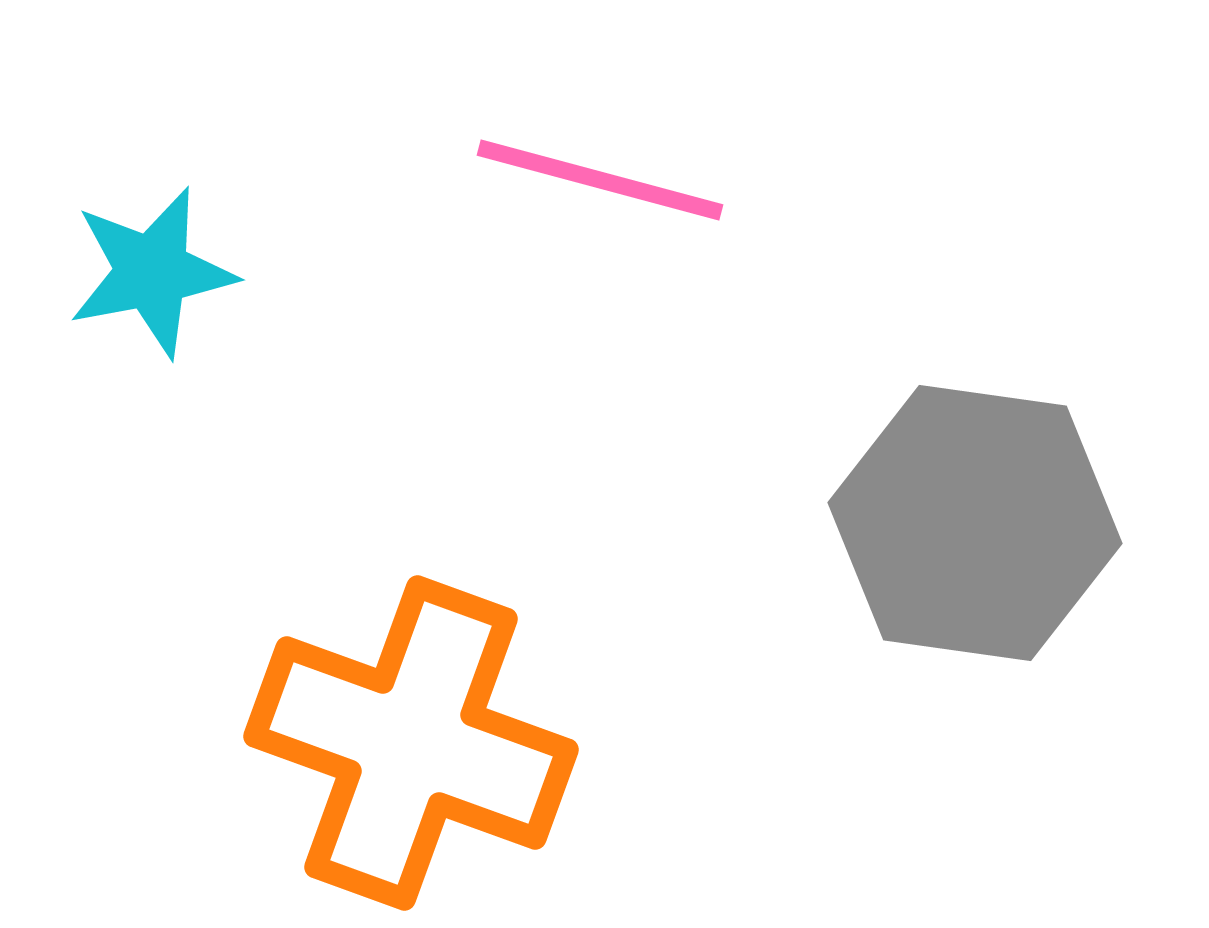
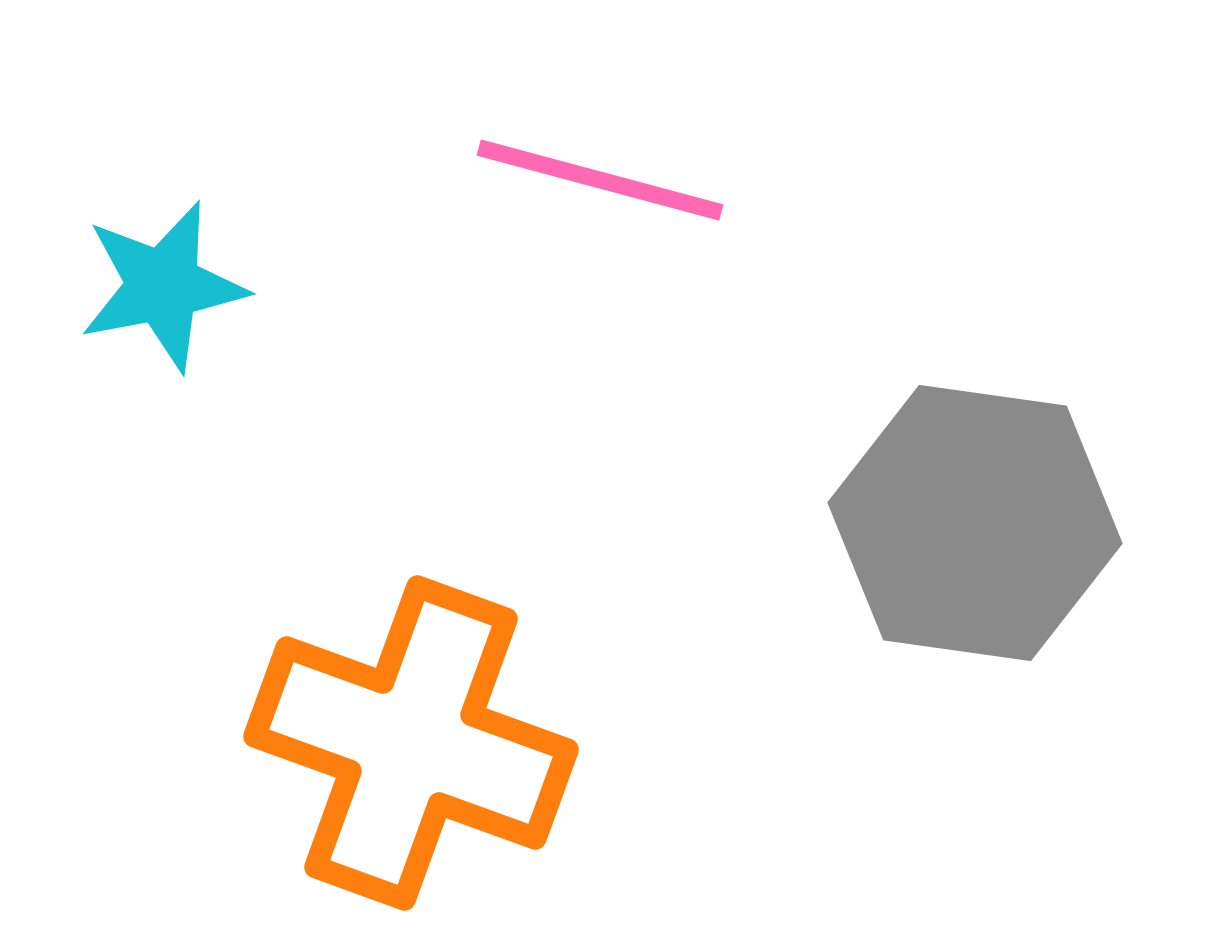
cyan star: moved 11 px right, 14 px down
